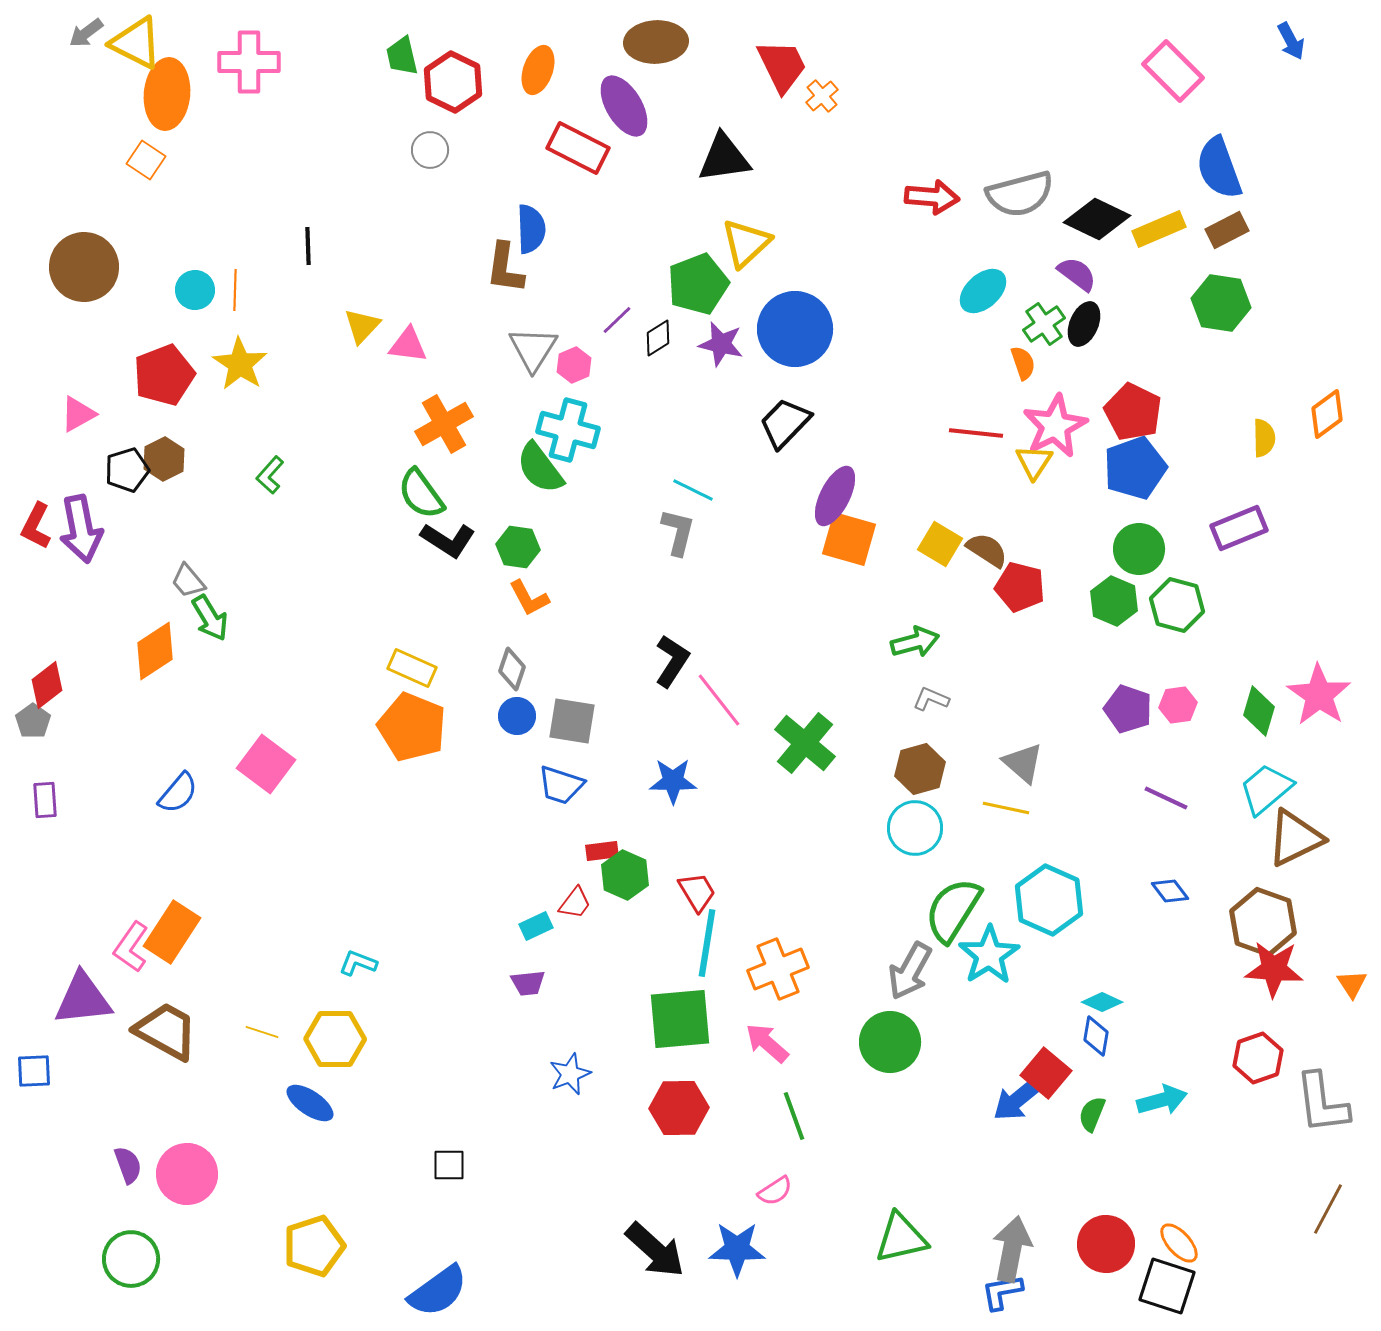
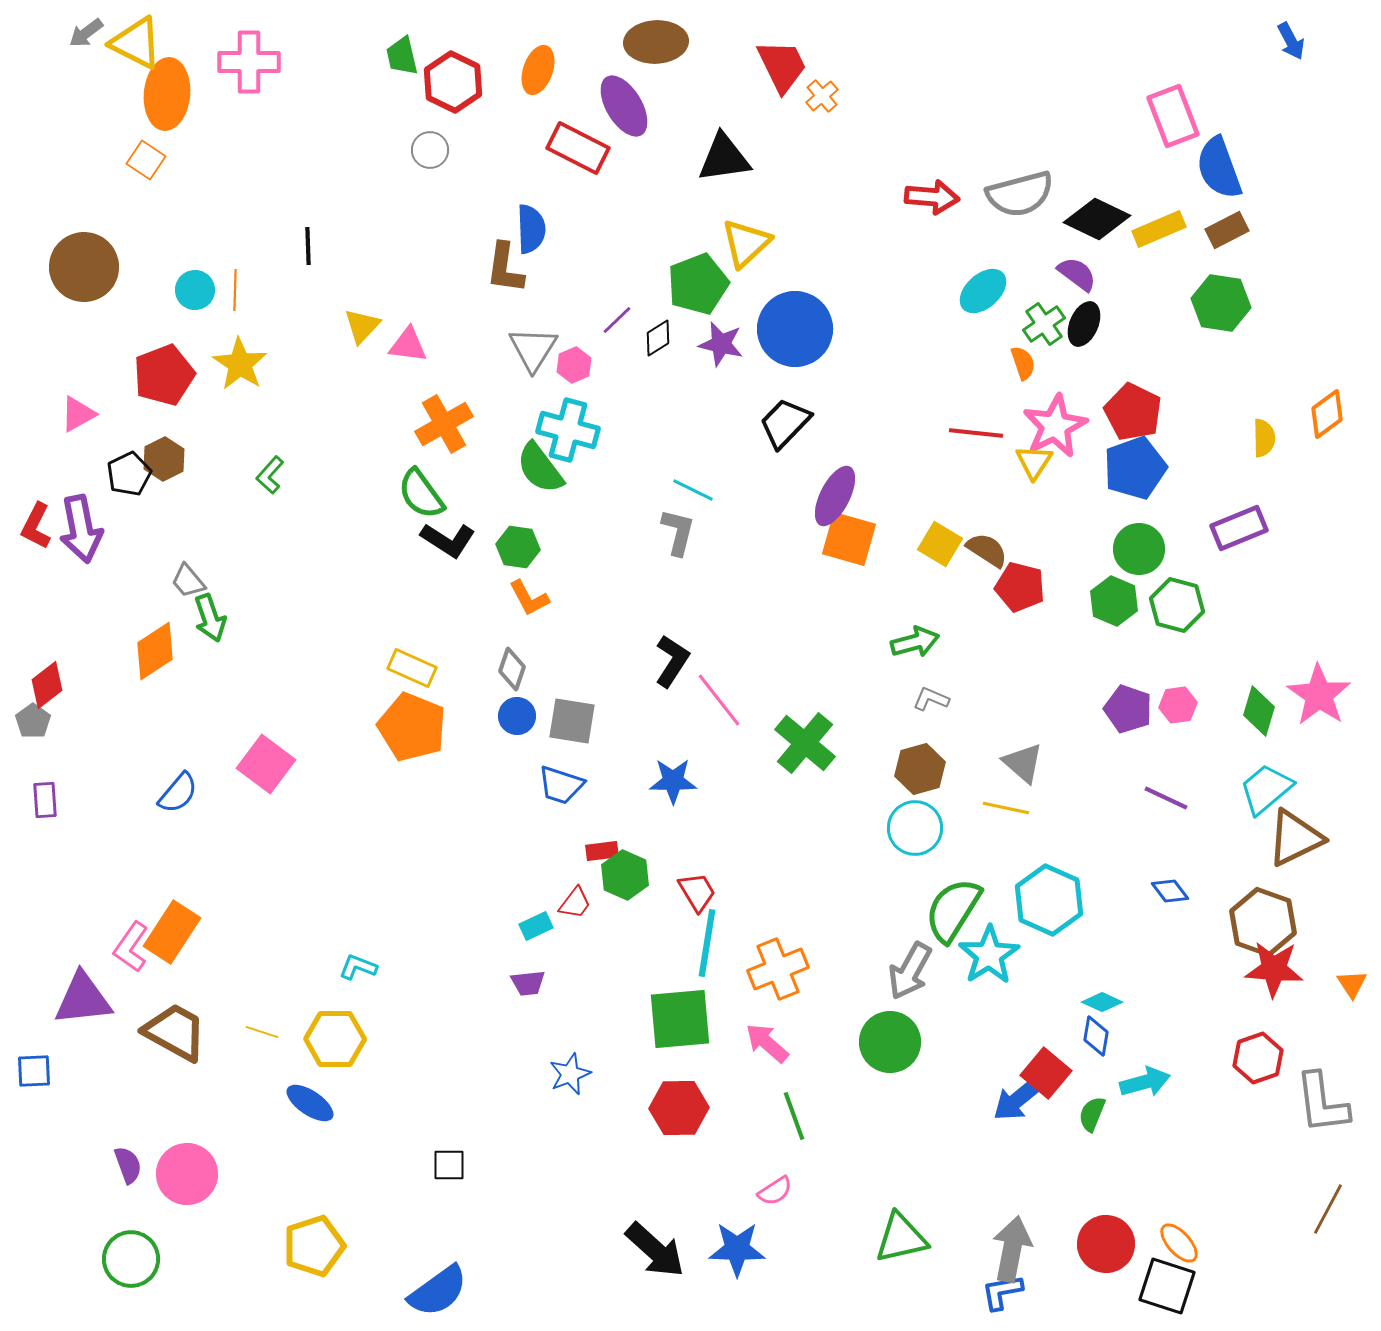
pink rectangle at (1173, 71): moved 45 px down; rotated 24 degrees clockwise
black pentagon at (127, 470): moved 2 px right, 4 px down; rotated 9 degrees counterclockwise
green arrow at (210, 618): rotated 12 degrees clockwise
cyan L-shape at (358, 963): moved 4 px down
brown trapezoid at (166, 1031): moved 9 px right, 1 px down
cyan arrow at (1162, 1100): moved 17 px left, 18 px up
